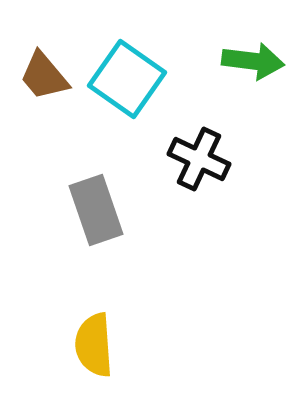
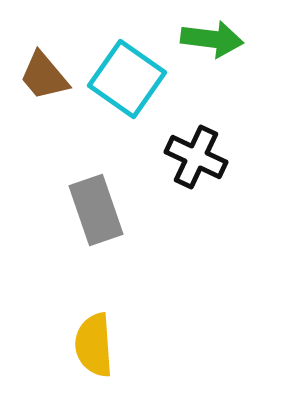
green arrow: moved 41 px left, 22 px up
black cross: moved 3 px left, 2 px up
